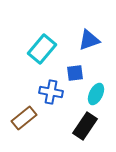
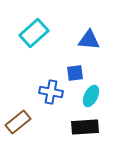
blue triangle: rotated 25 degrees clockwise
cyan rectangle: moved 8 px left, 16 px up; rotated 8 degrees clockwise
cyan ellipse: moved 5 px left, 2 px down
brown rectangle: moved 6 px left, 4 px down
black rectangle: moved 1 px down; rotated 52 degrees clockwise
